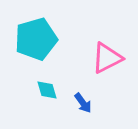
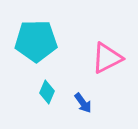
cyan pentagon: moved 2 px down; rotated 15 degrees clockwise
cyan diamond: moved 2 px down; rotated 40 degrees clockwise
